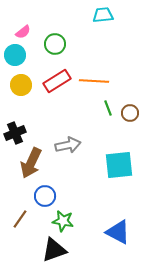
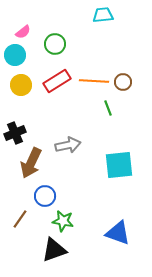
brown circle: moved 7 px left, 31 px up
blue triangle: moved 1 px down; rotated 8 degrees counterclockwise
